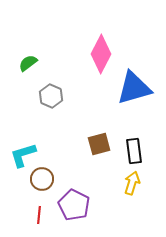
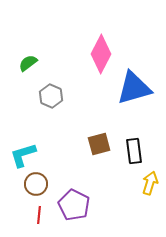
brown circle: moved 6 px left, 5 px down
yellow arrow: moved 18 px right
